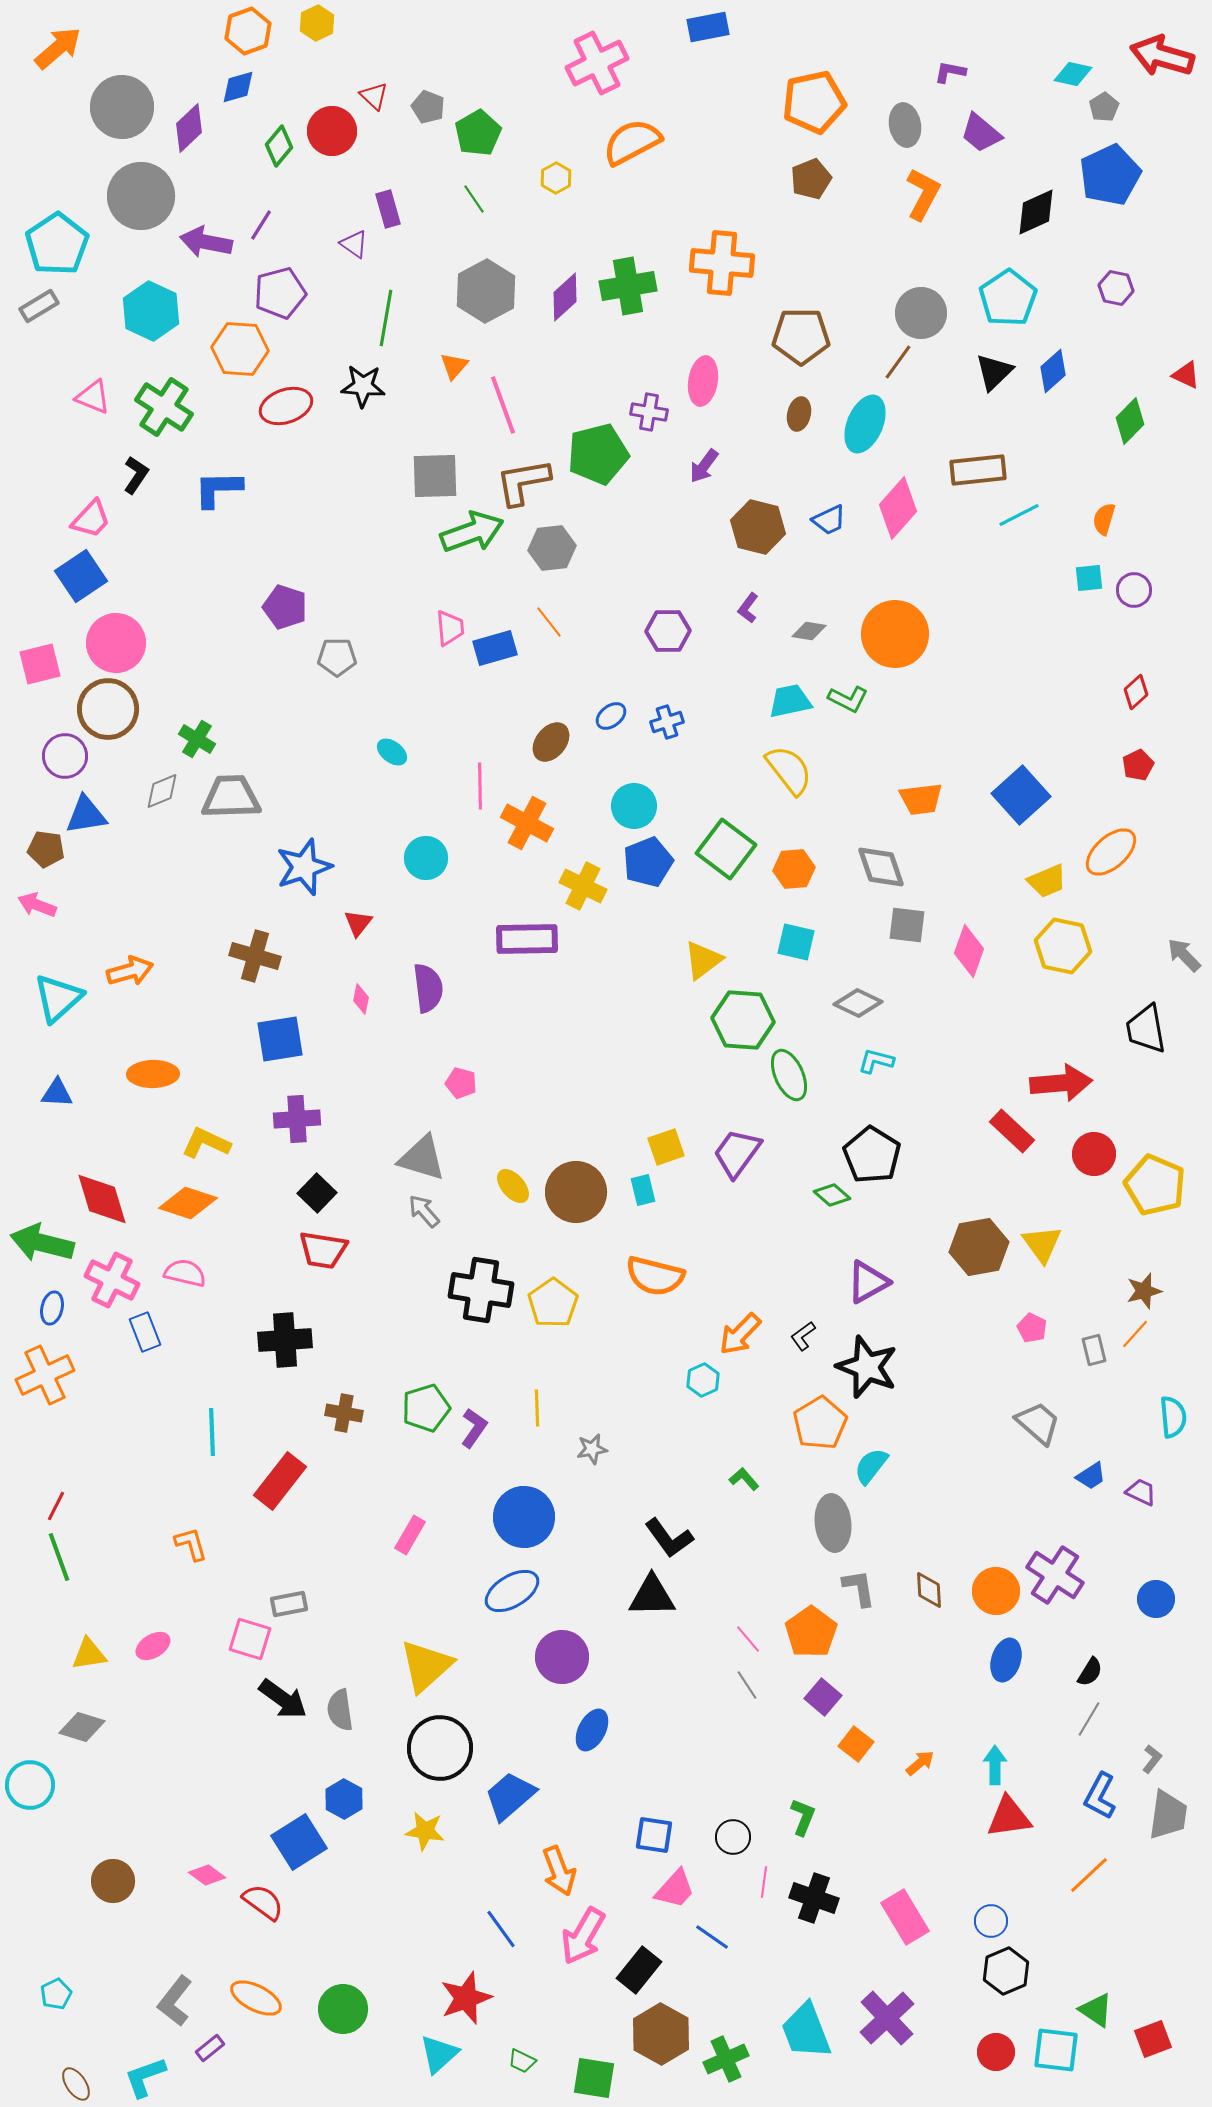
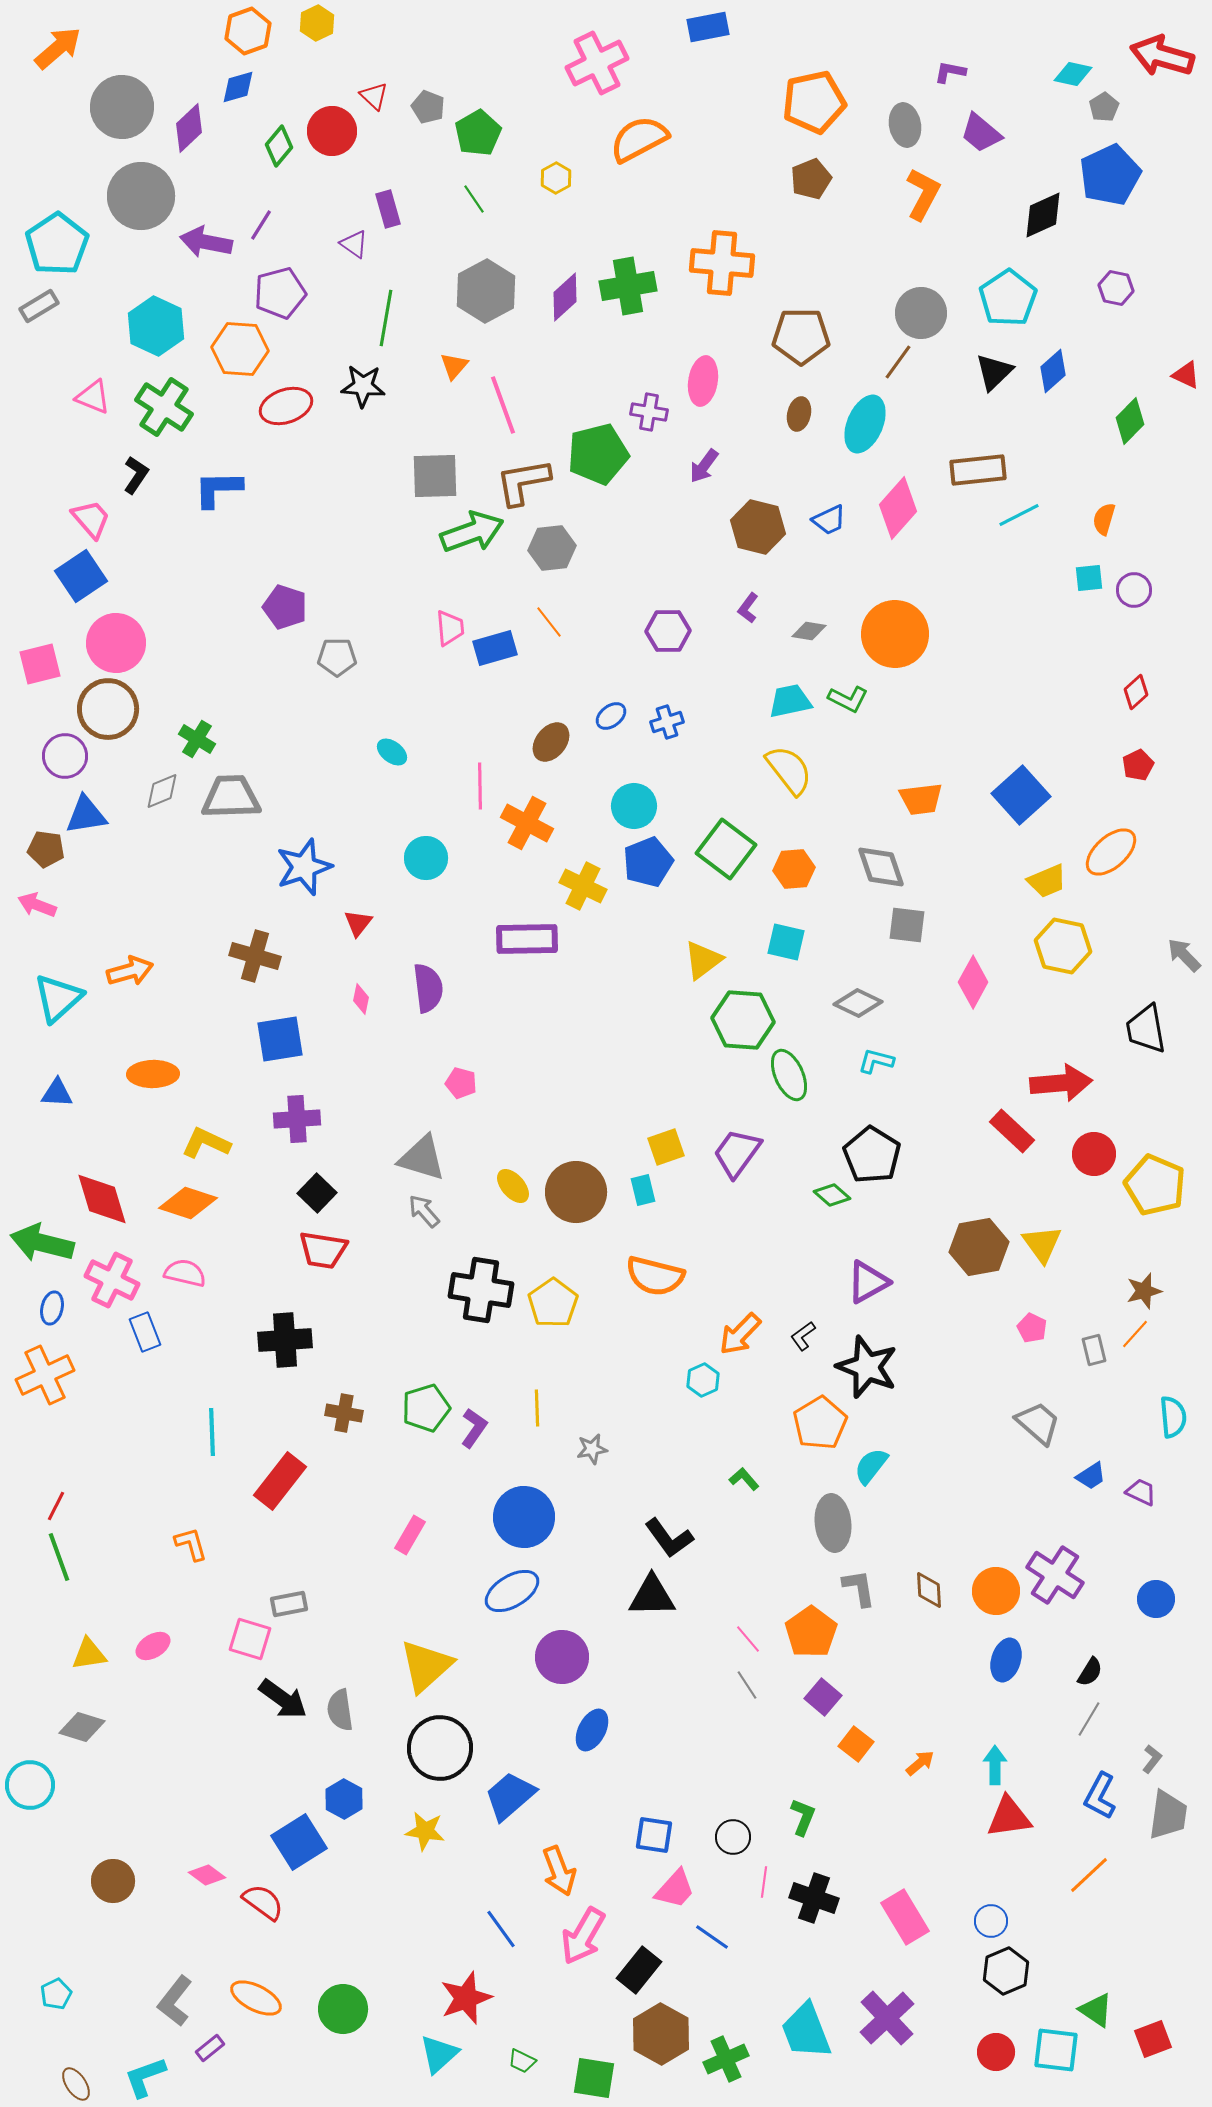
orange semicircle at (632, 142): moved 7 px right, 3 px up
black diamond at (1036, 212): moved 7 px right, 3 px down
cyan hexagon at (151, 311): moved 5 px right, 15 px down
pink trapezoid at (91, 519): rotated 84 degrees counterclockwise
cyan square at (796, 942): moved 10 px left
pink diamond at (969, 951): moved 4 px right, 31 px down; rotated 9 degrees clockwise
